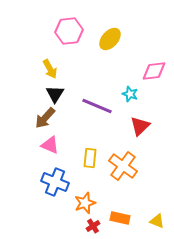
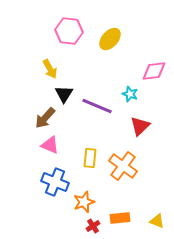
pink hexagon: rotated 12 degrees clockwise
black triangle: moved 9 px right
orange star: moved 1 px left, 1 px up
orange rectangle: rotated 18 degrees counterclockwise
